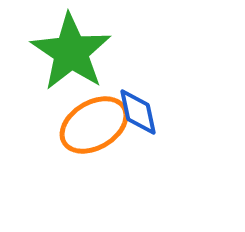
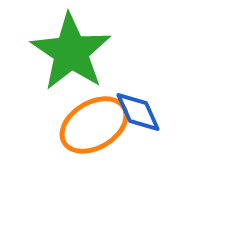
blue diamond: rotated 12 degrees counterclockwise
